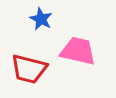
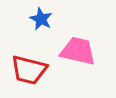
red trapezoid: moved 1 px down
